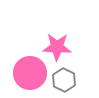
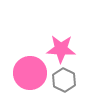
pink star: moved 4 px right, 2 px down
